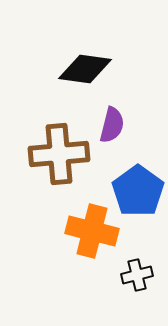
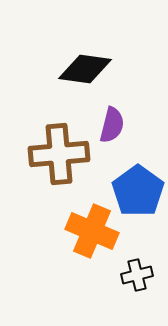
orange cross: rotated 9 degrees clockwise
